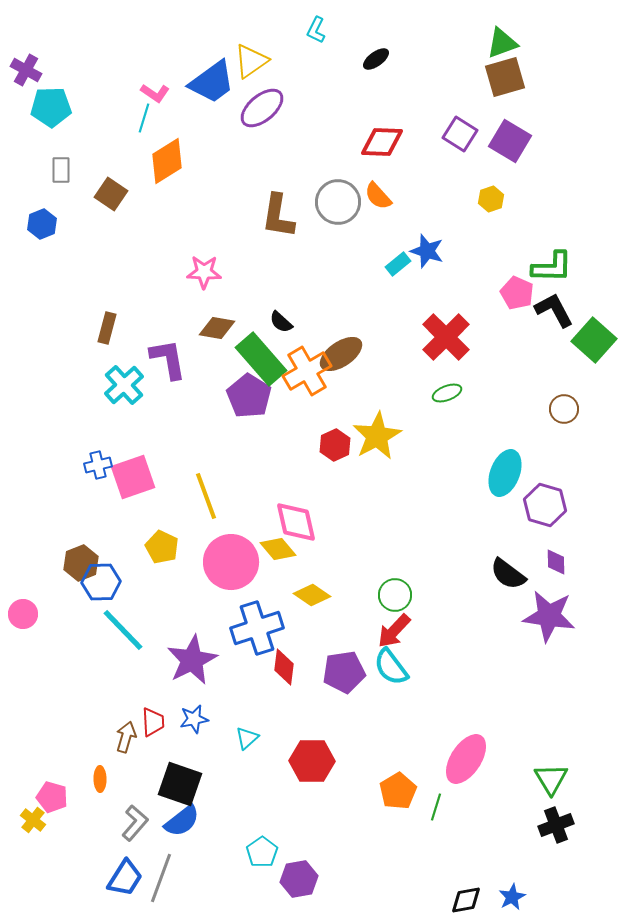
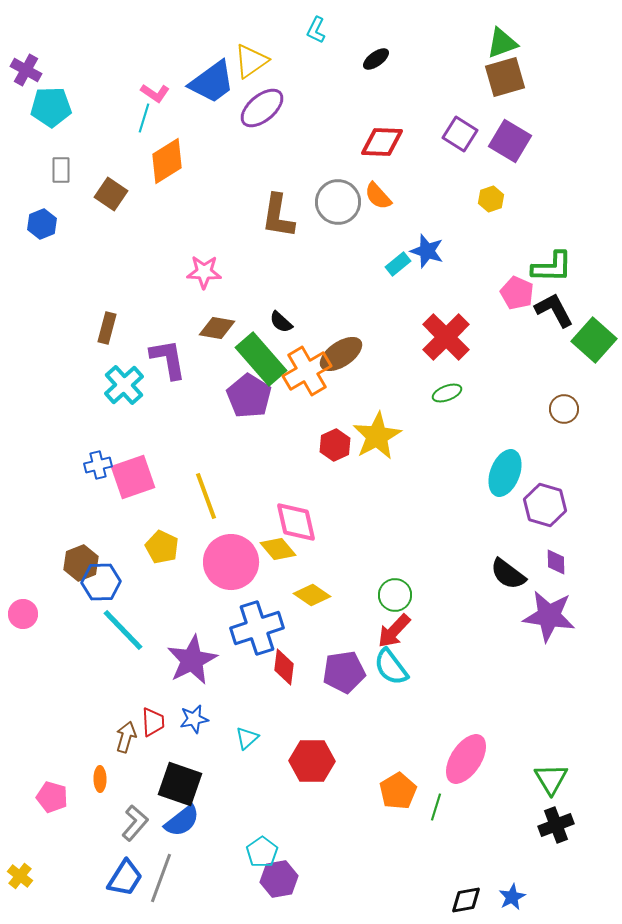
yellow cross at (33, 820): moved 13 px left, 56 px down
purple hexagon at (299, 879): moved 20 px left
